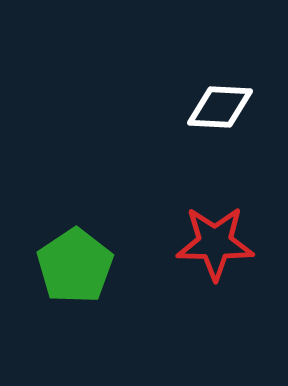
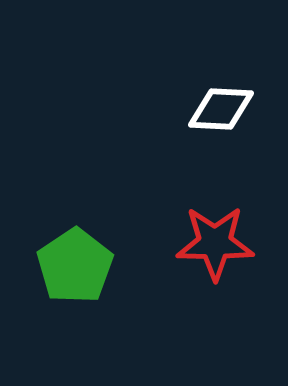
white diamond: moved 1 px right, 2 px down
